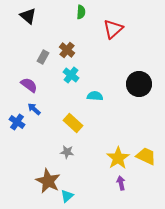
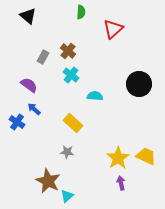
brown cross: moved 1 px right, 1 px down
